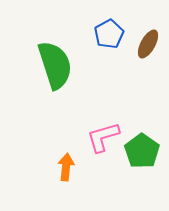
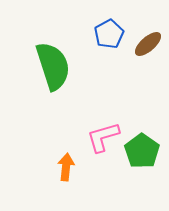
brown ellipse: rotated 20 degrees clockwise
green semicircle: moved 2 px left, 1 px down
